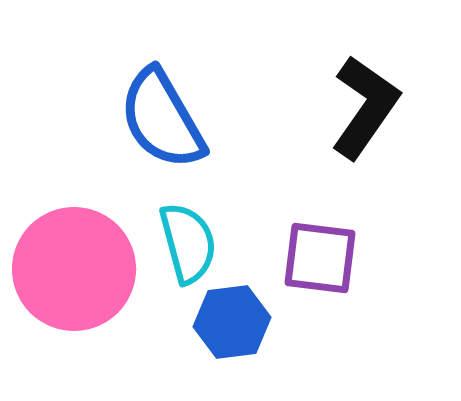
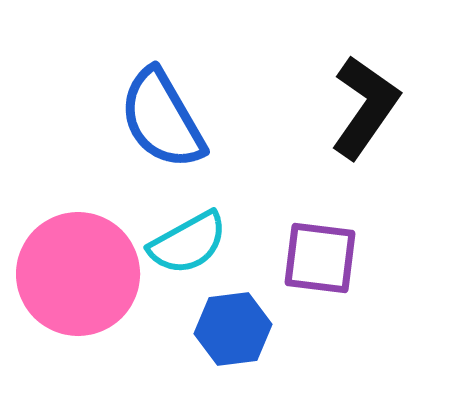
cyan semicircle: rotated 76 degrees clockwise
pink circle: moved 4 px right, 5 px down
blue hexagon: moved 1 px right, 7 px down
